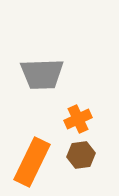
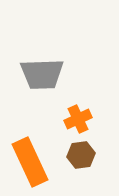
orange rectangle: moved 2 px left; rotated 51 degrees counterclockwise
